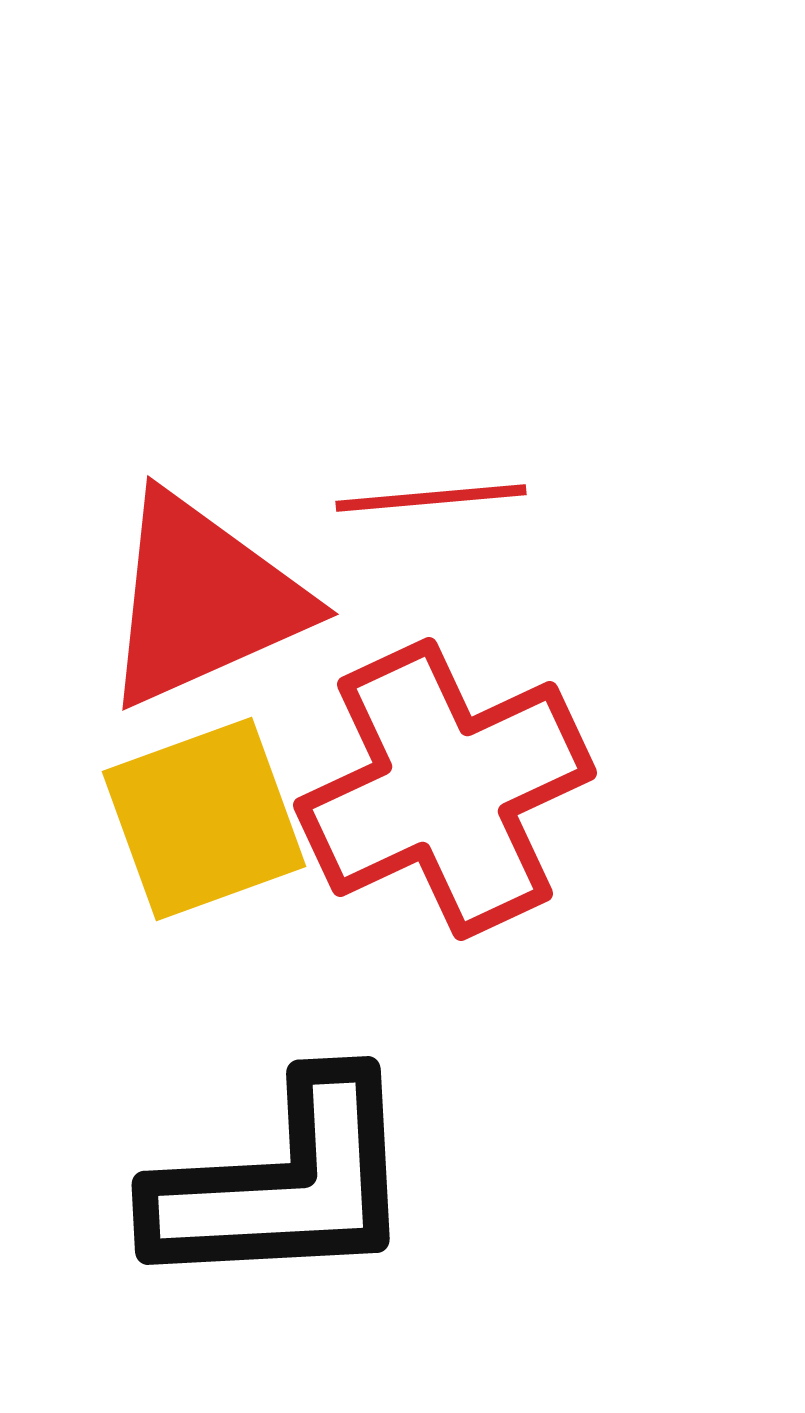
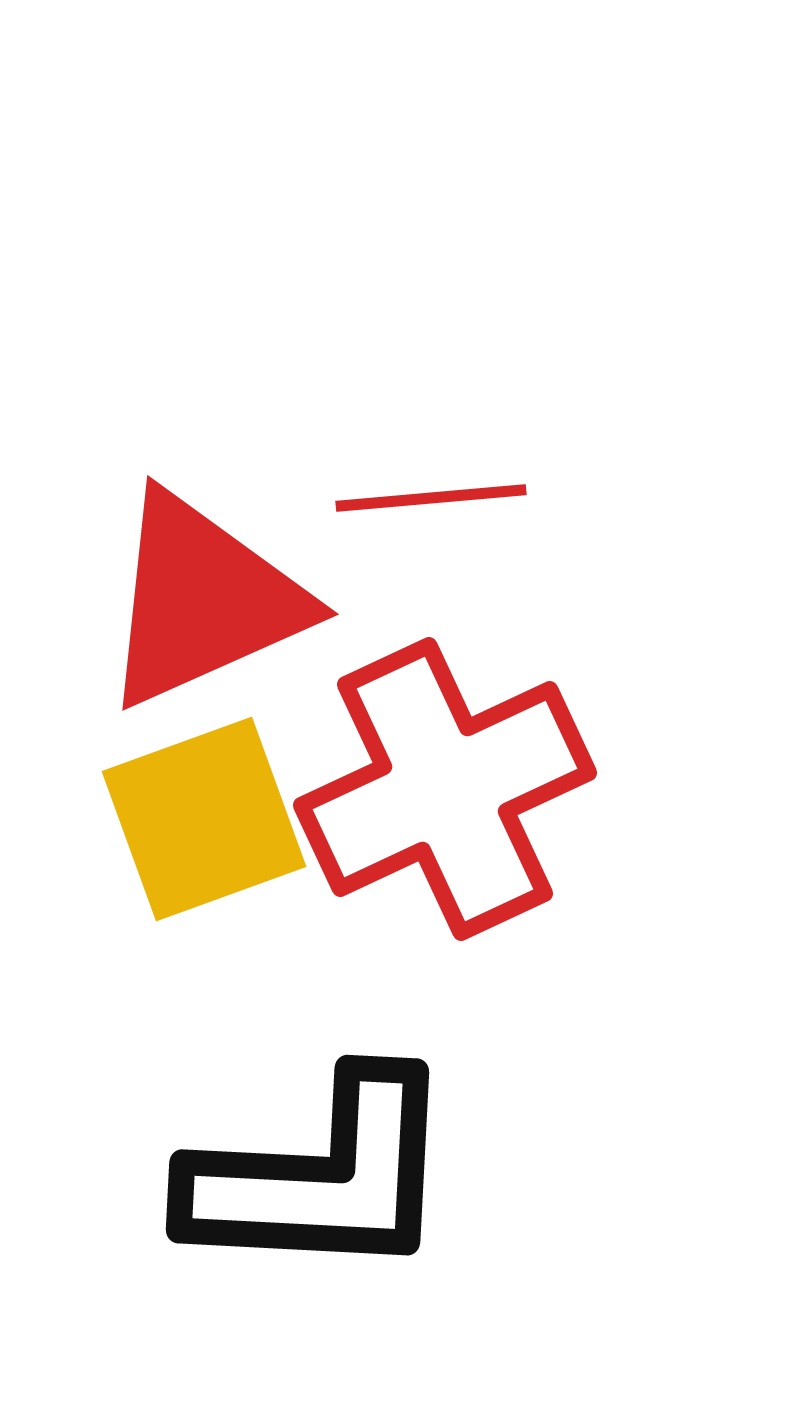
black L-shape: moved 37 px right, 7 px up; rotated 6 degrees clockwise
